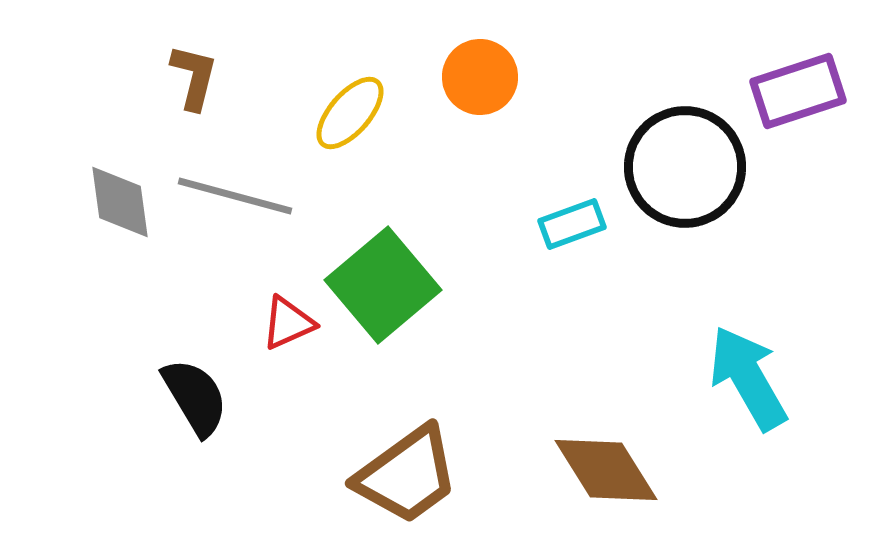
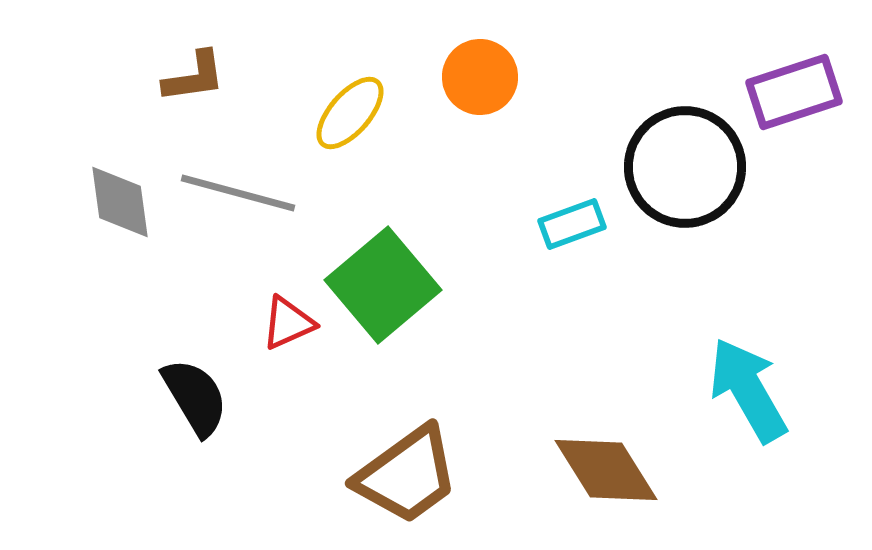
brown L-shape: rotated 68 degrees clockwise
purple rectangle: moved 4 px left, 1 px down
gray line: moved 3 px right, 3 px up
cyan arrow: moved 12 px down
